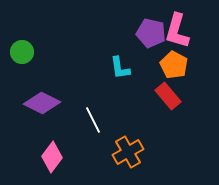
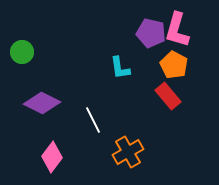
pink L-shape: moved 1 px up
